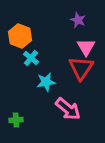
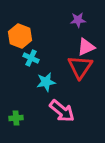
purple star: rotated 28 degrees counterclockwise
pink triangle: rotated 36 degrees clockwise
cyan cross: rotated 14 degrees counterclockwise
red triangle: moved 1 px left, 1 px up
pink arrow: moved 6 px left, 2 px down
green cross: moved 2 px up
